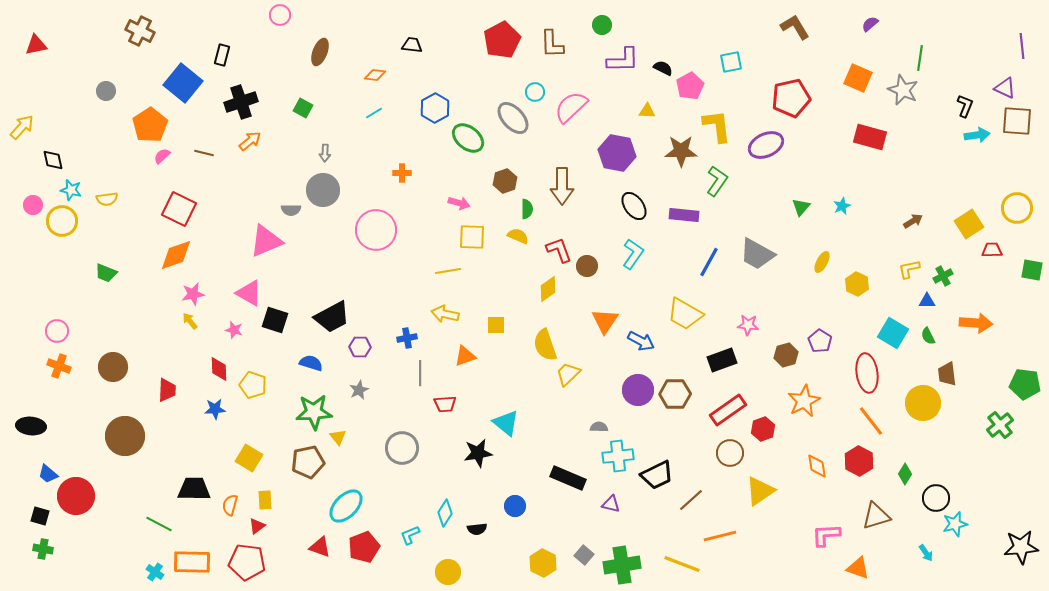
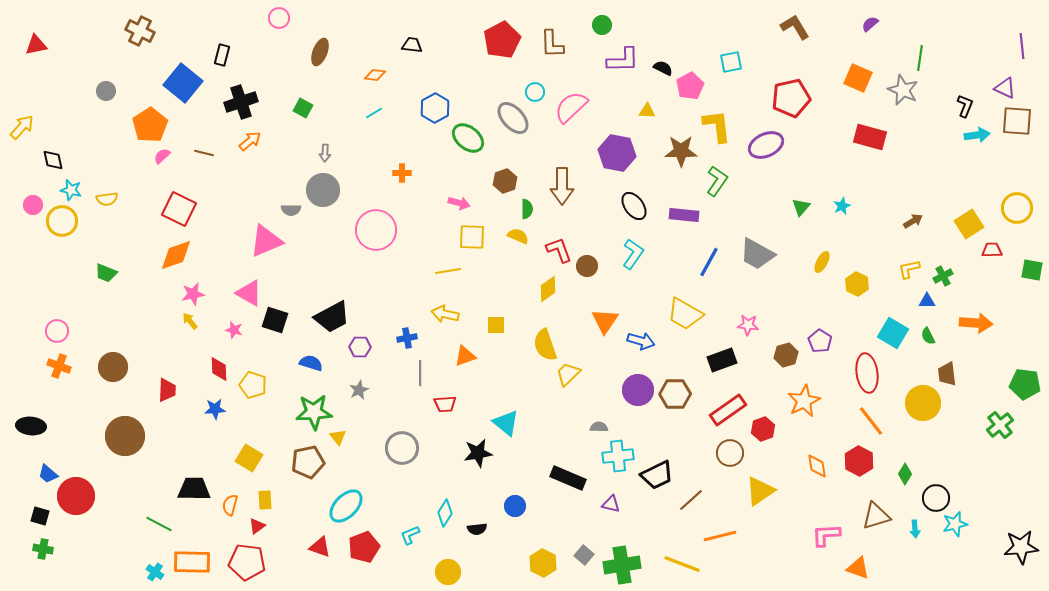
pink circle at (280, 15): moved 1 px left, 3 px down
blue arrow at (641, 341): rotated 12 degrees counterclockwise
cyan arrow at (926, 553): moved 11 px left, 24 px up; rotated 30 degrees clockwise
